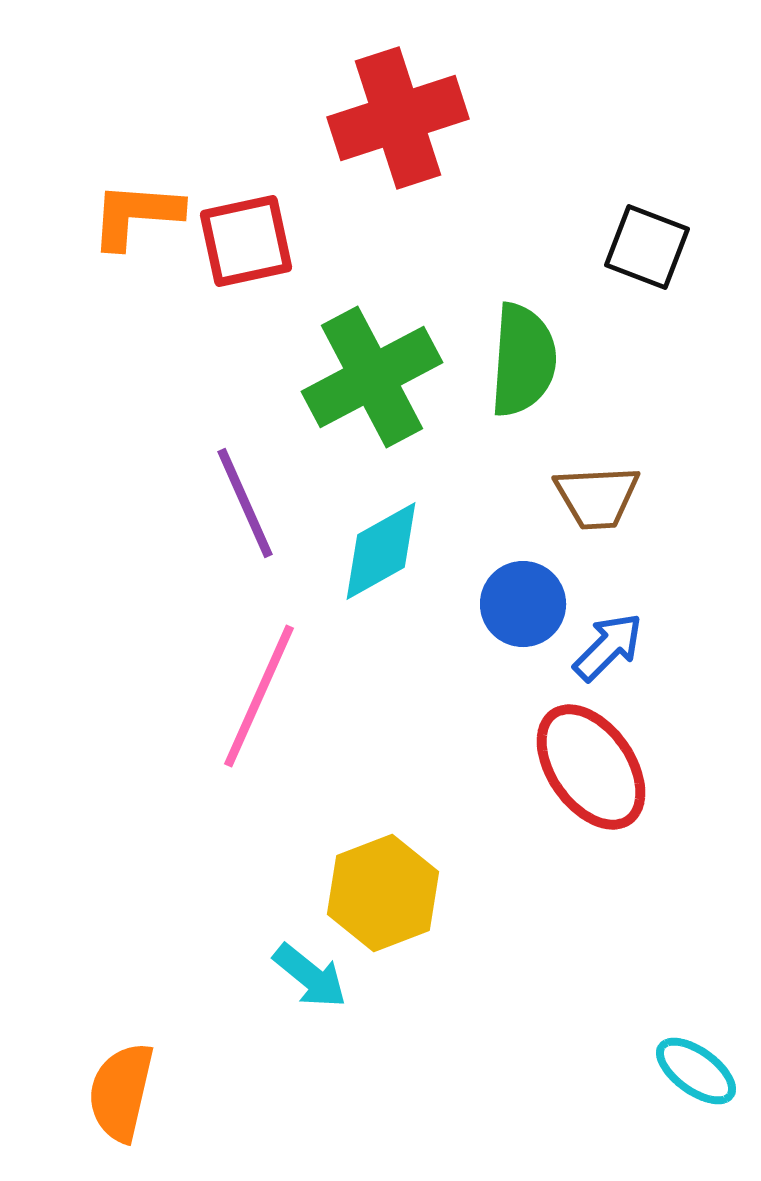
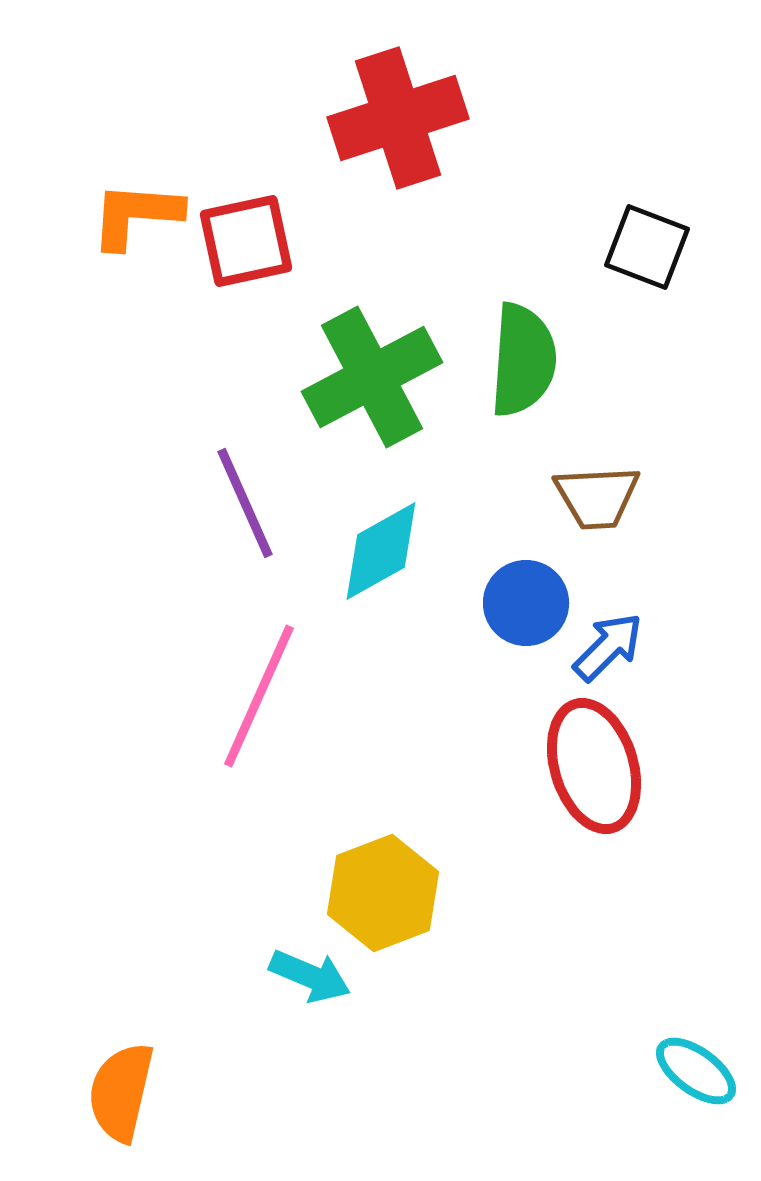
blue circle: moved 3 px right, 1 px up
red ellipse: moved 3 px right, 1 px up; rotated 18 degrees clockwise
cyan arrow: rotated 16 degrees counterclockwise
